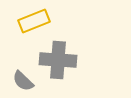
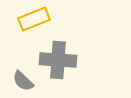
yellow rectangle: moved 2 px up
